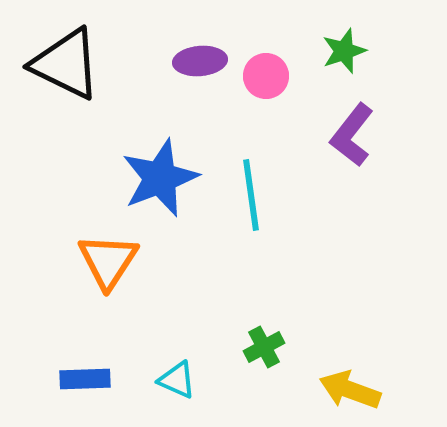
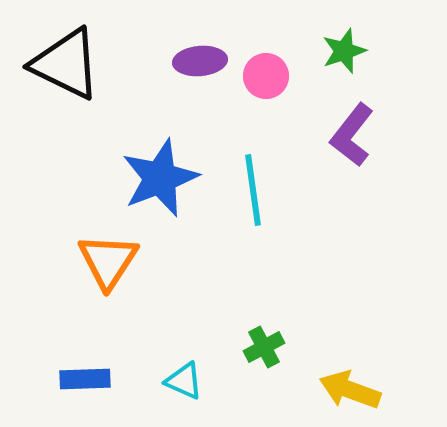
cyan line: moved 2 px right, 5 px up
cyan triangle: moved 7 px right, 1 px down
